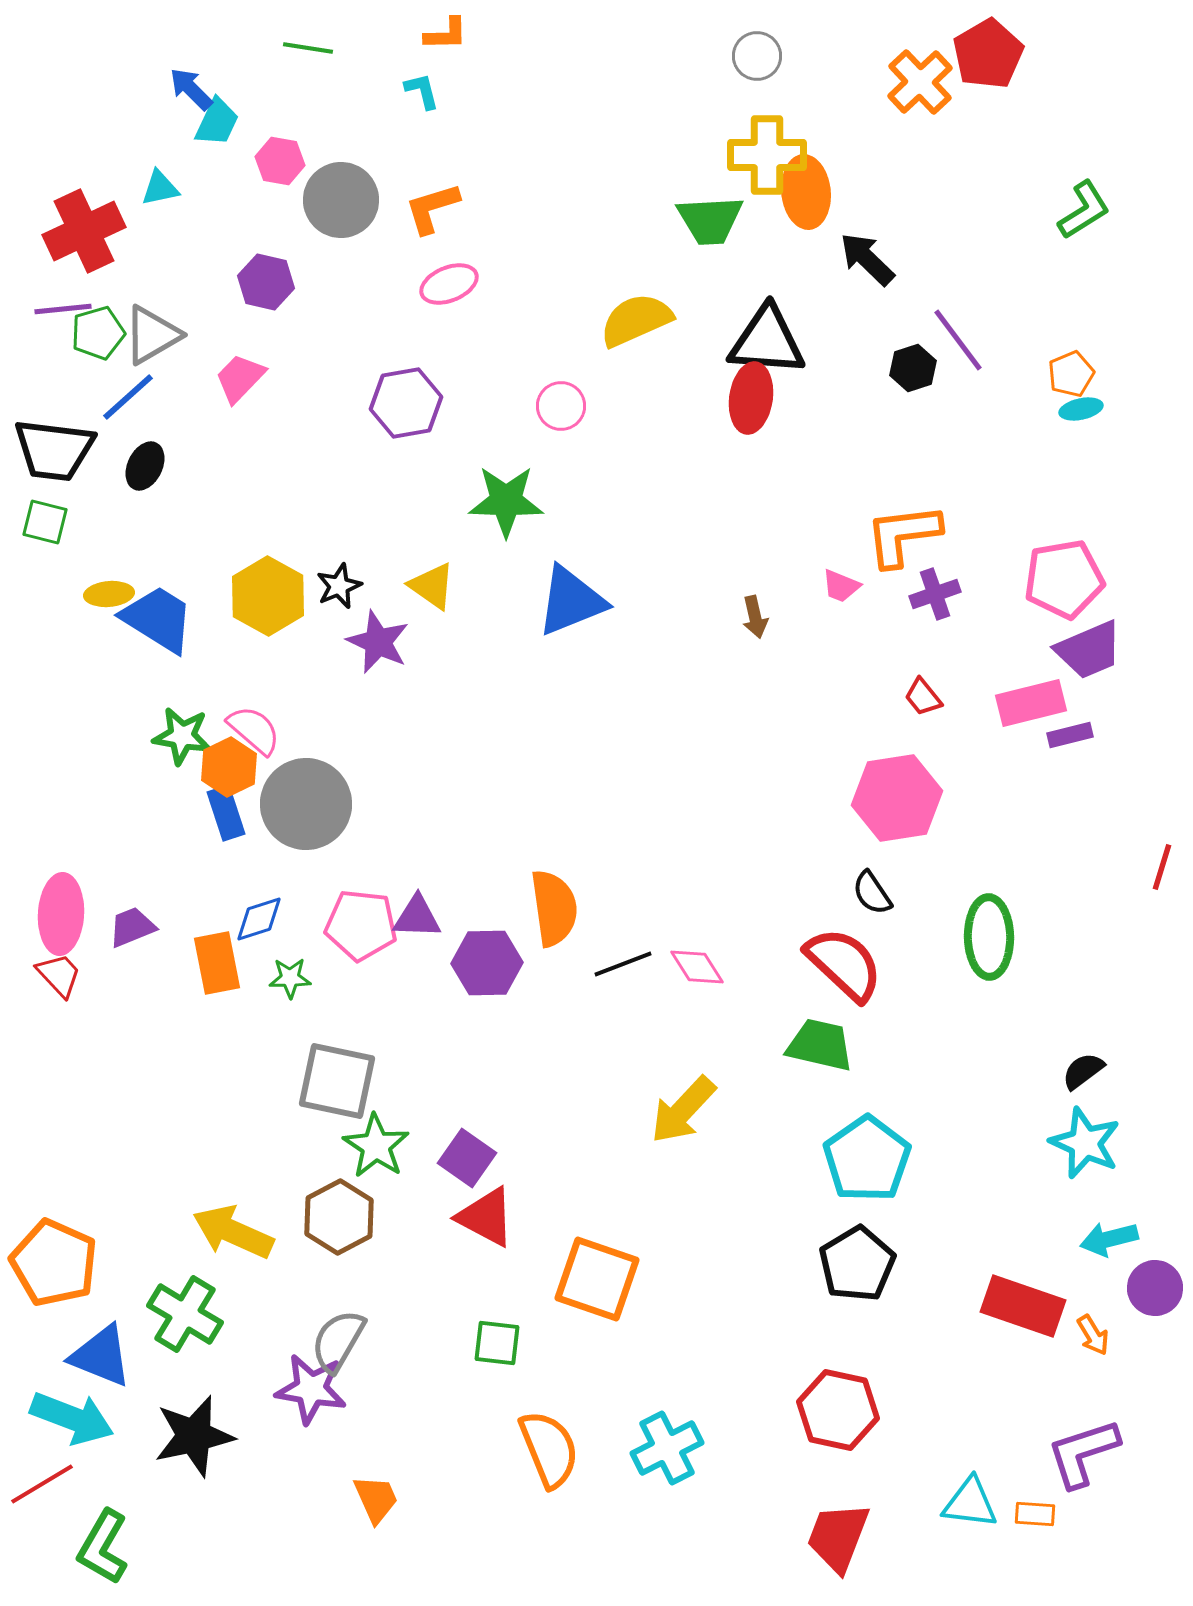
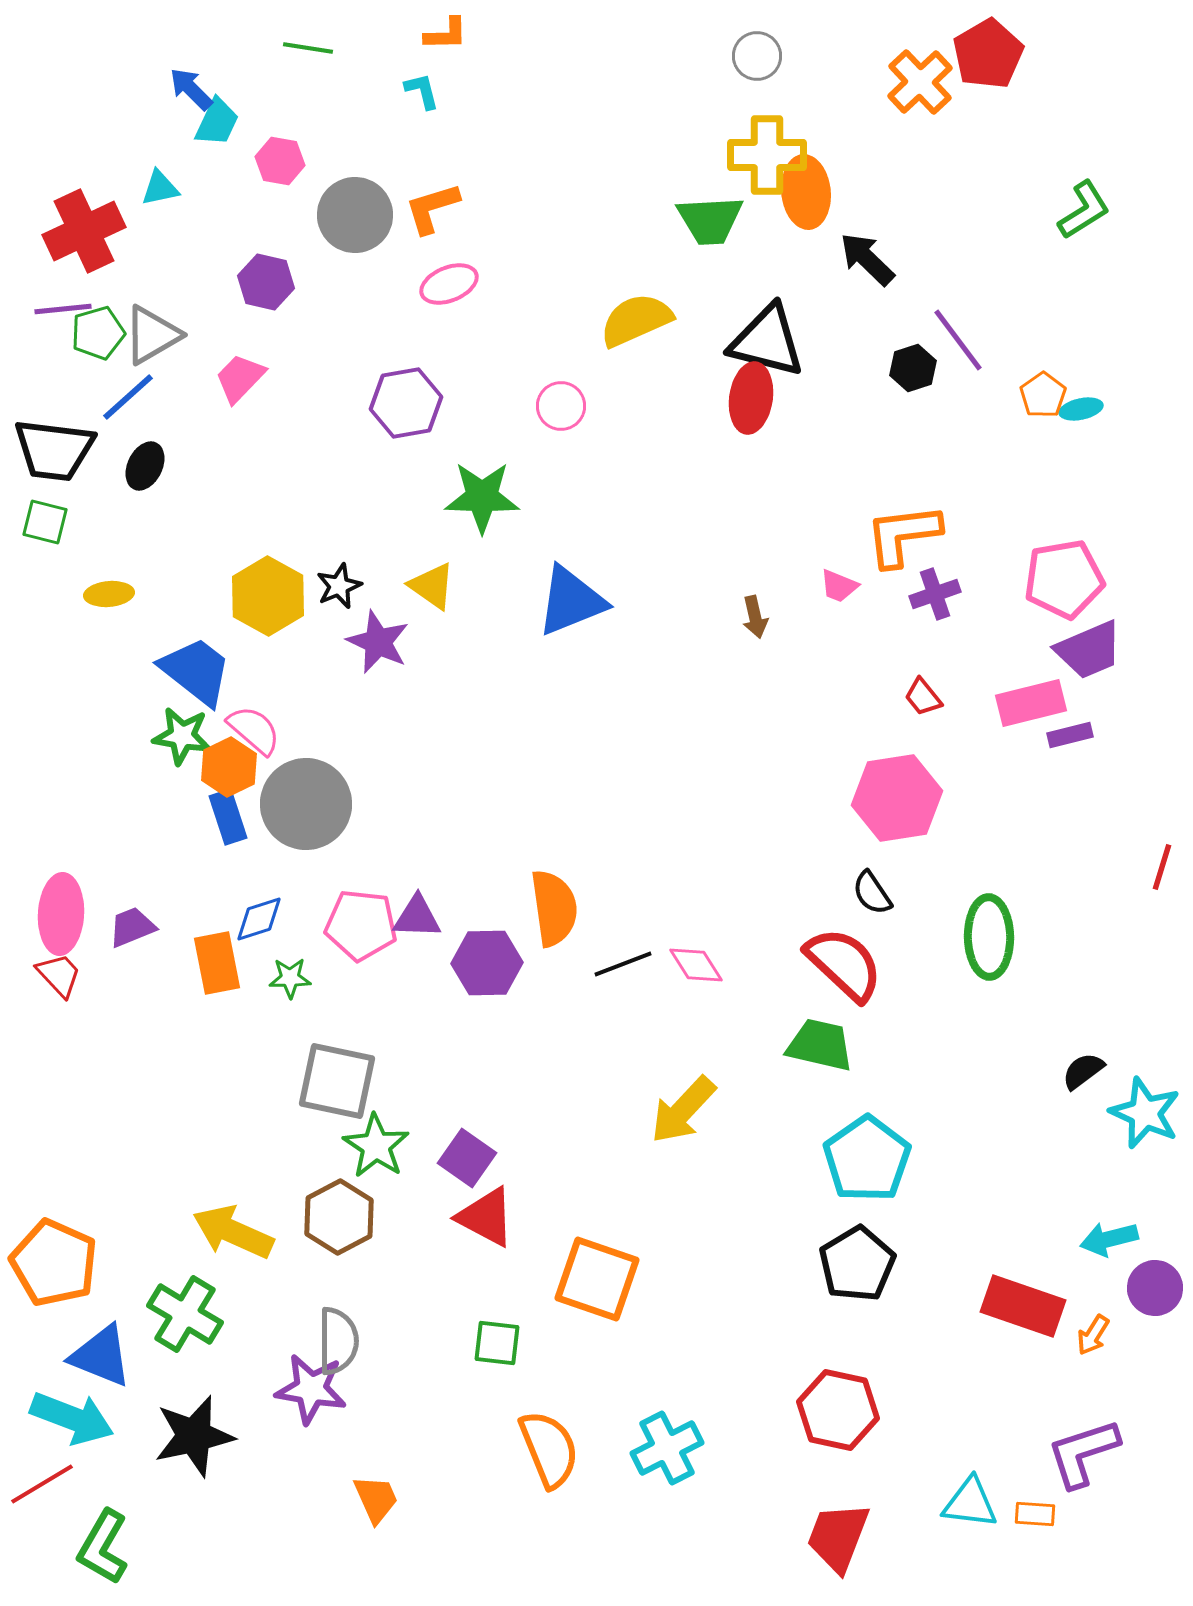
gray circle at (341, 200): moved 14 px right, 15 px down
black triangle at (767, 341): rotated 10 degrees clockwise
orange pentagon at (1071, 374): moved 28 px left, 21 px down; rotated 12 degrees counterclockwise
green star at (506, 501): moved 24 px left, 4 px up
pink trapezoid at (841, 586): moved 2 px left
blue trapezoid at (158, 619): moved 38 px right, 52 px down; rotated 6 degrees clockwise
blue rectangle at (226, 813): moved 2 px right, 4 px down
pink diamond at (697, 967): moved 1 px left, 2 px up
cyan star at (1085, 1143): moved 60 px right, 30 px up
orange arrow at (1093, 1335): rotated 63 degrees clockwise
gray semicircle at (338, 1341): rotated 150 degrees clockwise
